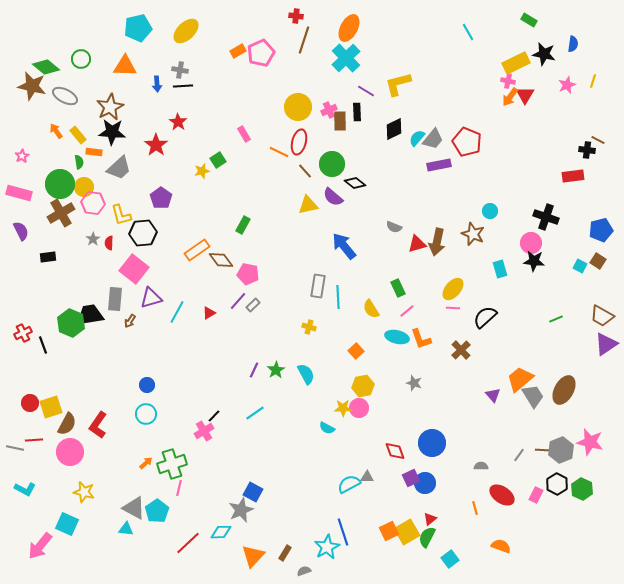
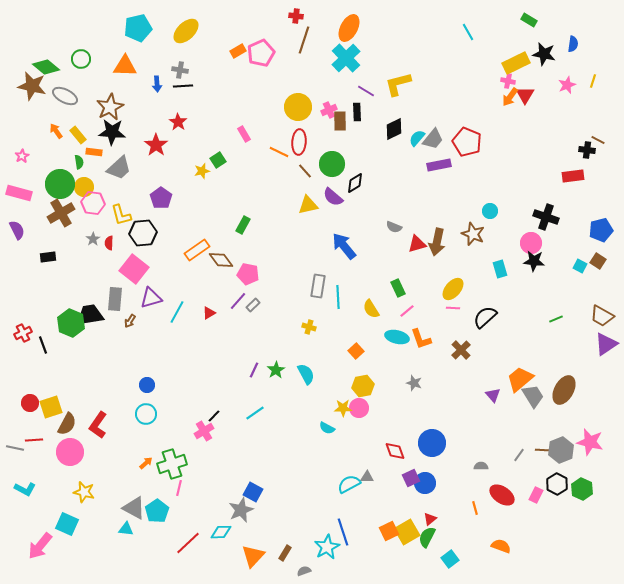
red ellipse at (299, 142): rotated 10 degrees counterclockwise
black diamond at (355, 183): rotated 70 degrees counterclockwise
purple semicircle at (21, 231): moved 4 px left, 1 px up
